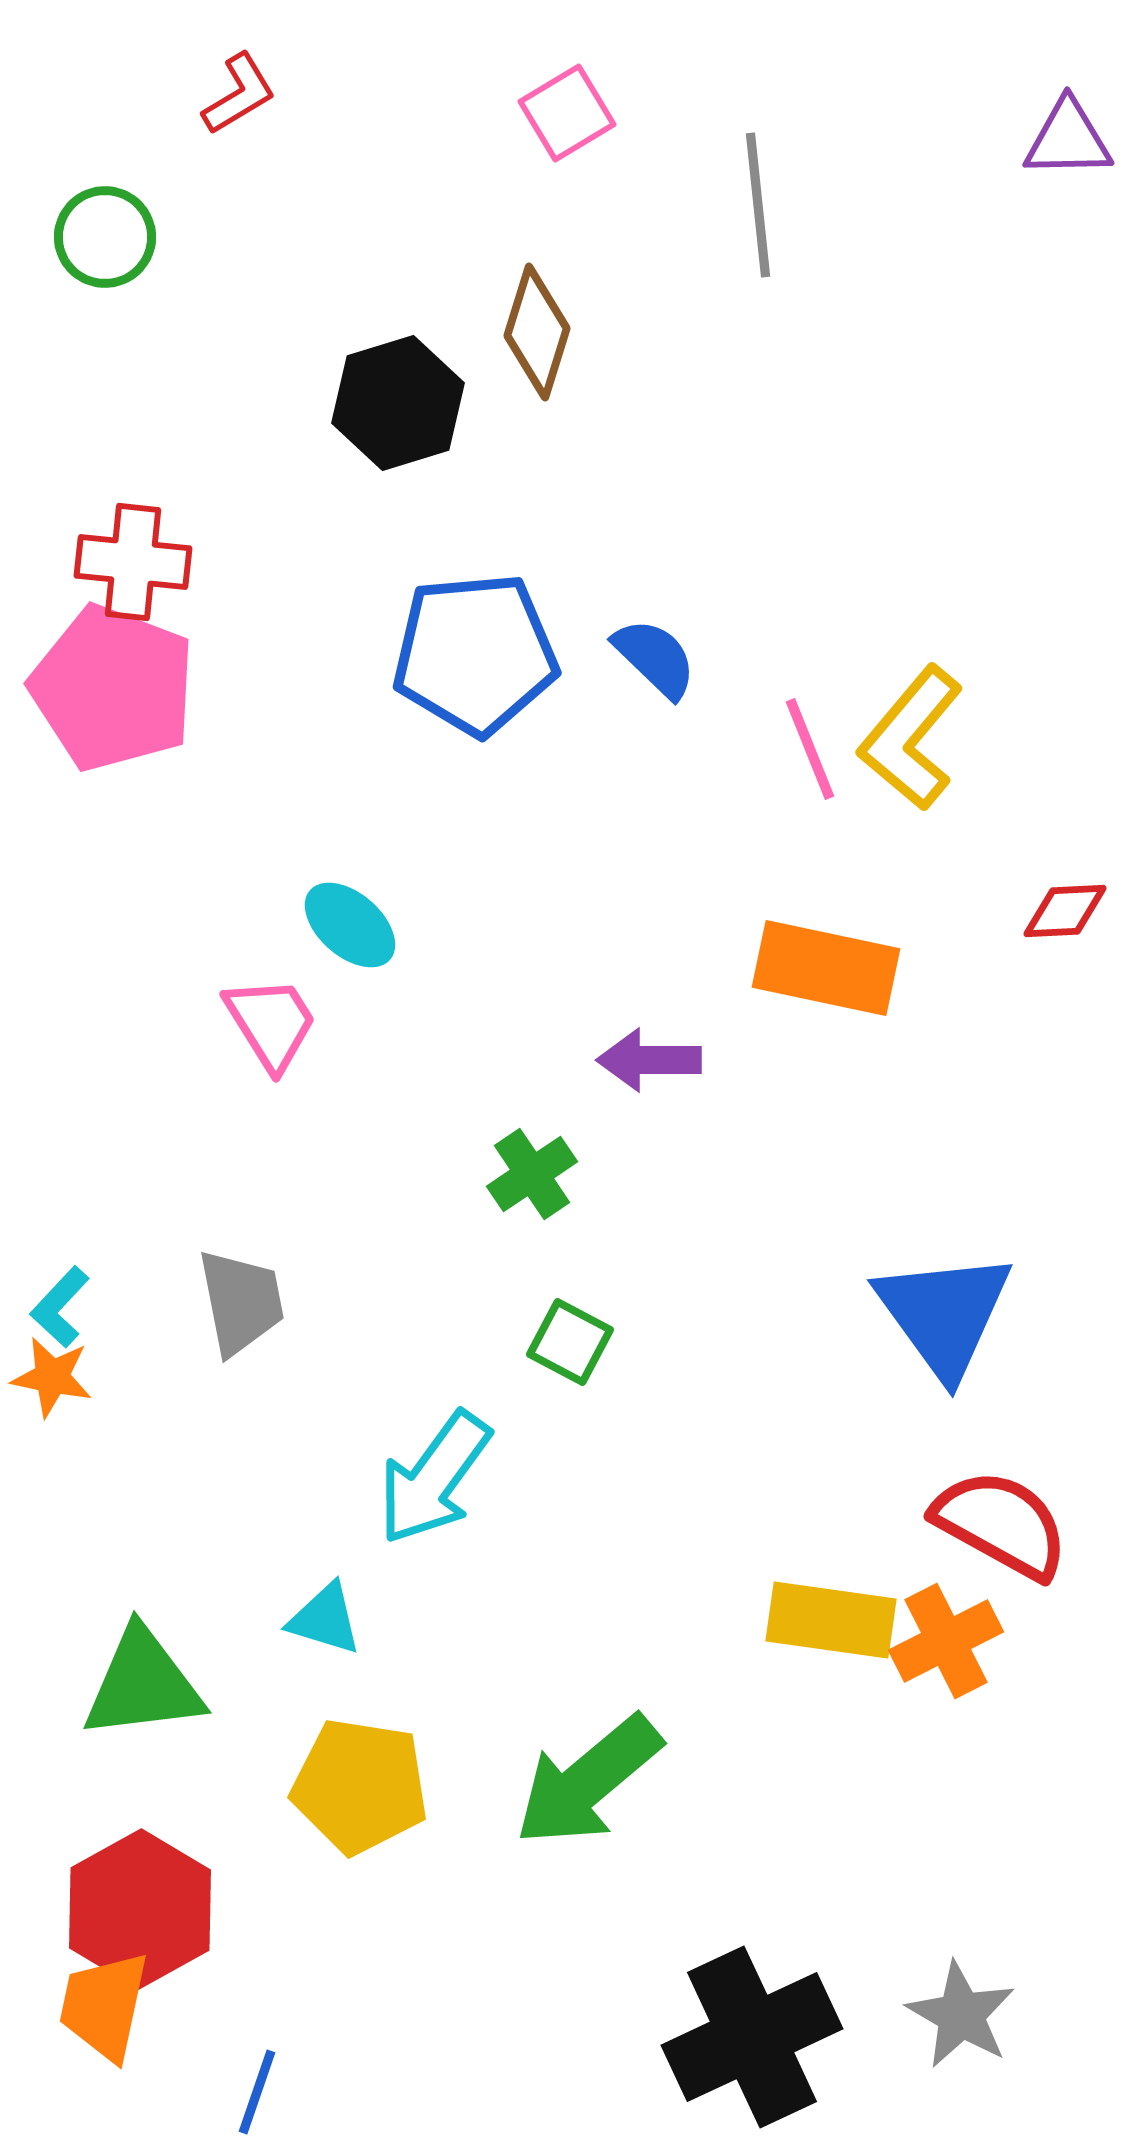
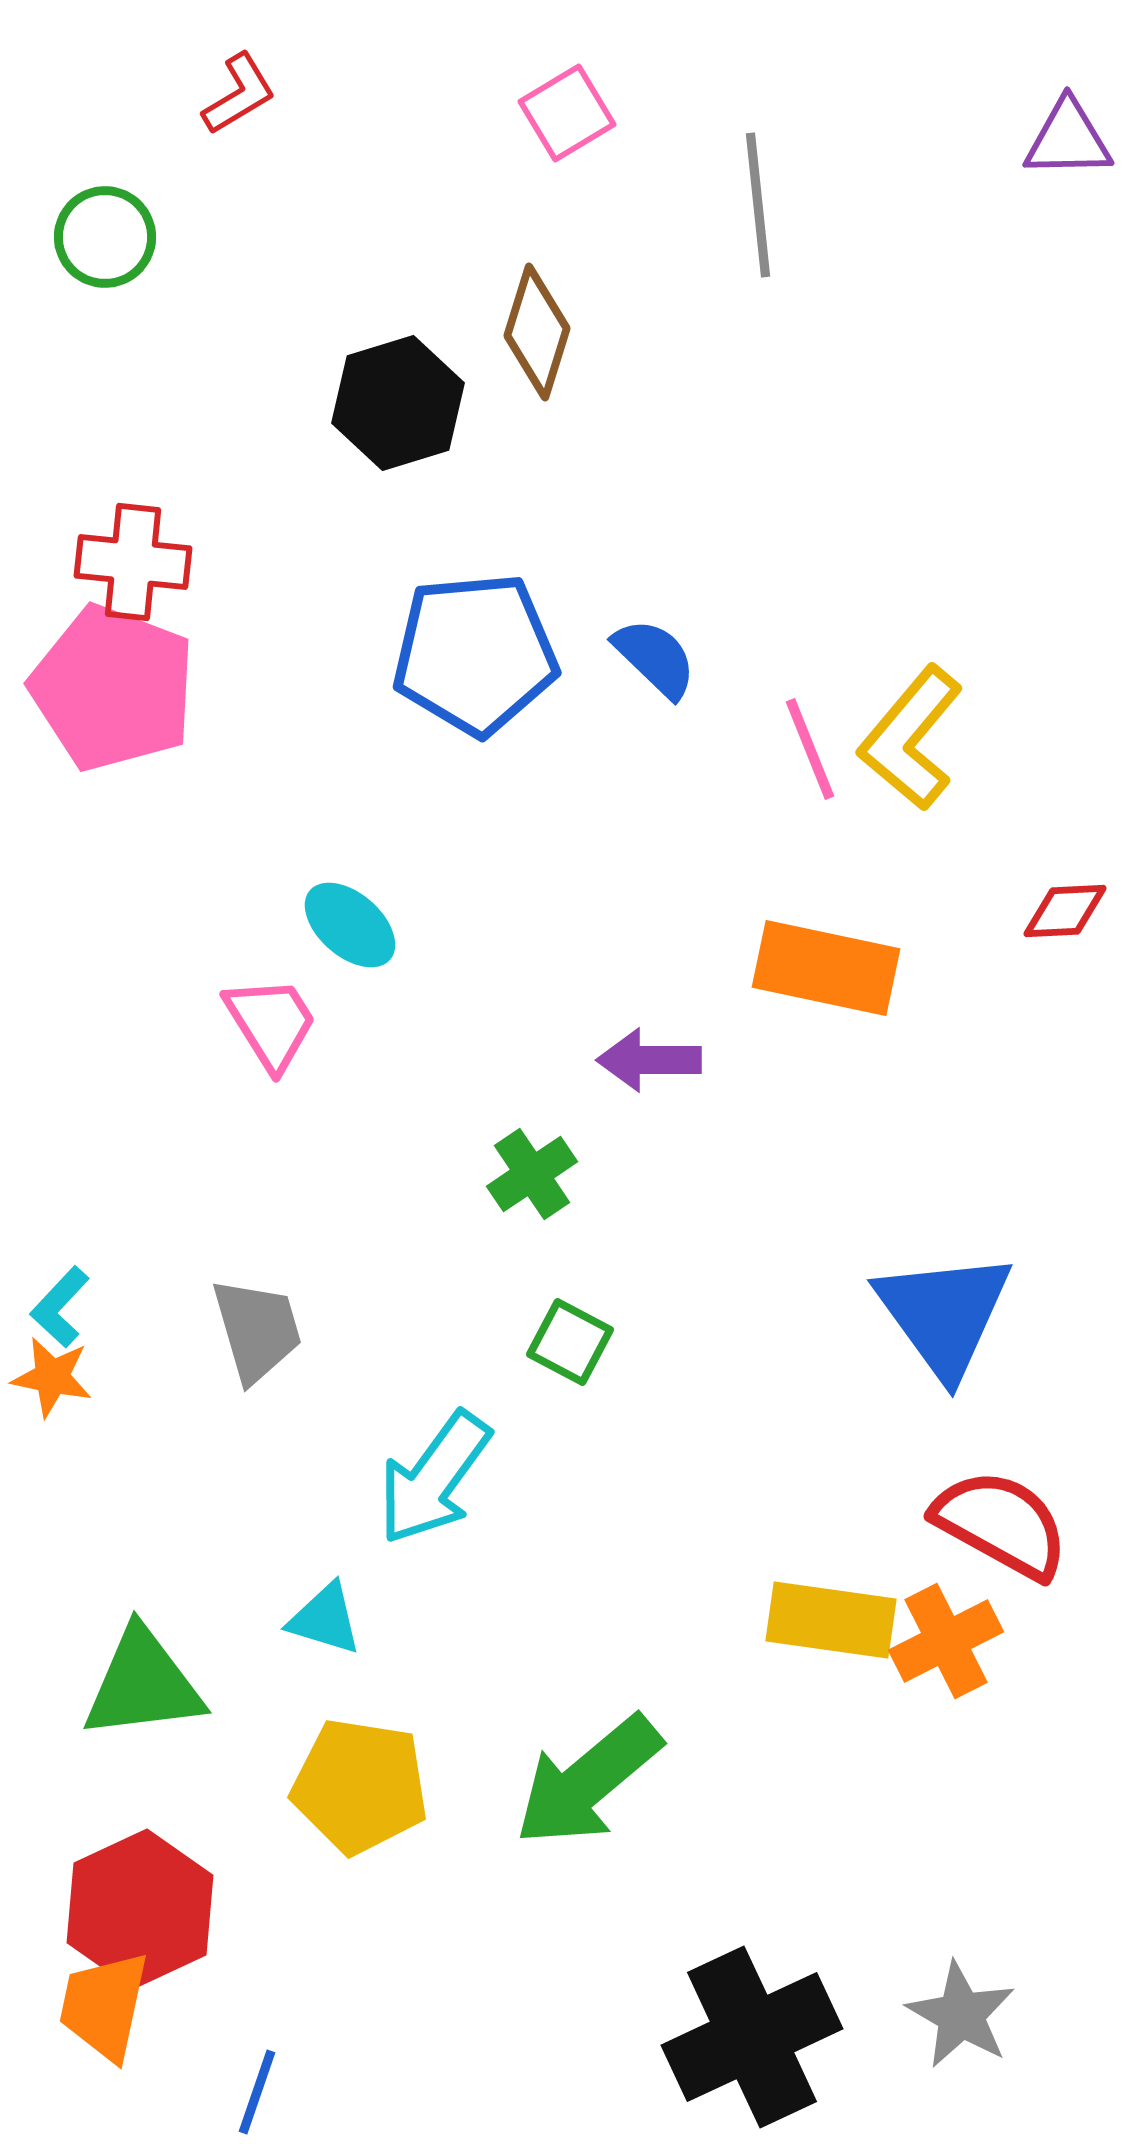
gray trapezoid: moved 16 px right, 28 px down; rotated 5 degrees counterclockwise
red hexagon: rotated 4 degrees clockwise
